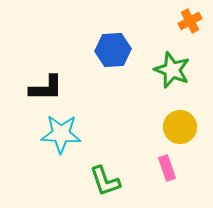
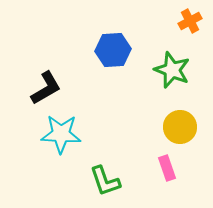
black L-shape: rotated 30 degrees counterclockwise
